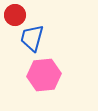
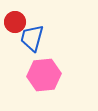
red circle: moved 7 px down
